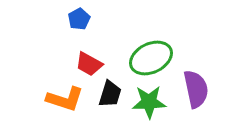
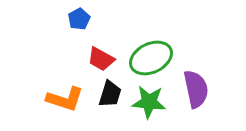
red trapezoid: moved 12 px right, 5 px up
green star: rotated 8 degrees clockwise
